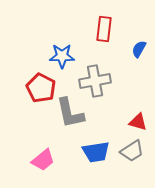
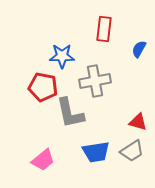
red pentagon: moved 2 px right, 1 px up; rotated 16 degrees counterclockwise
